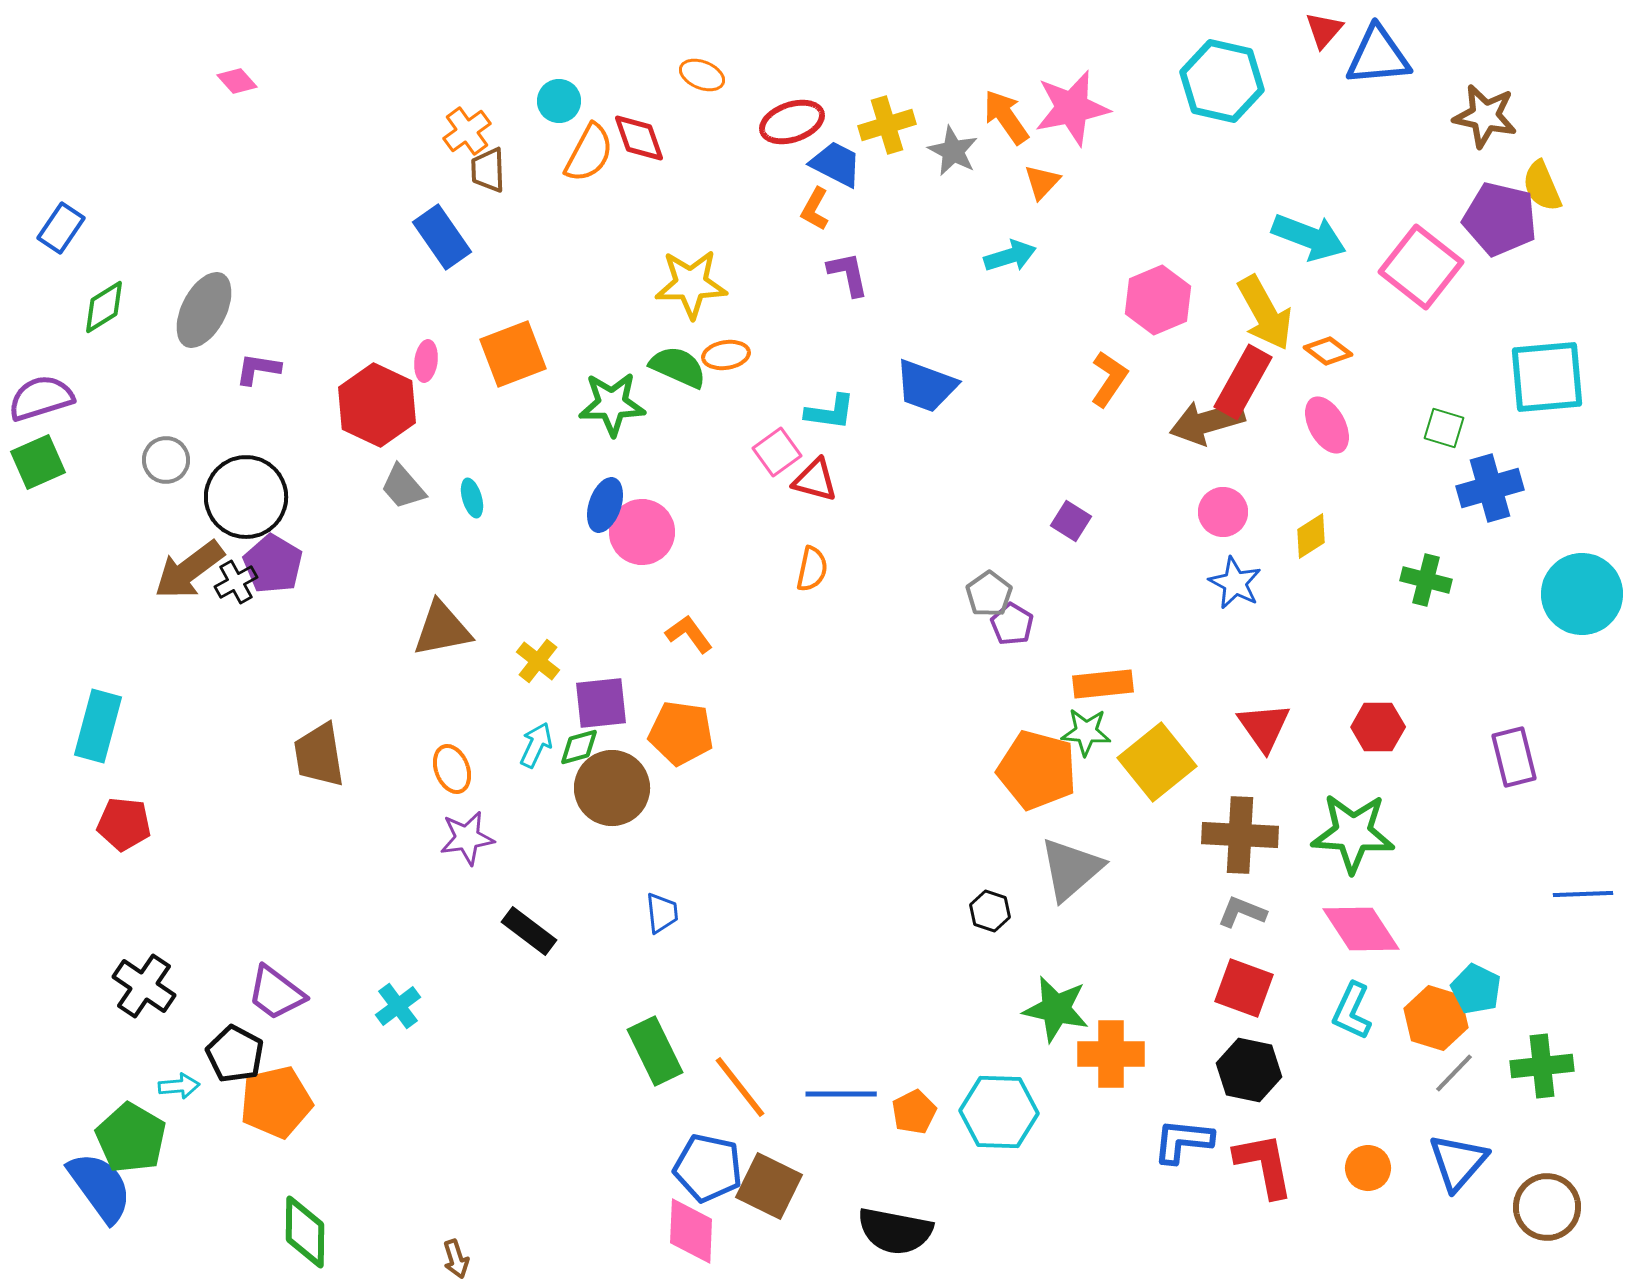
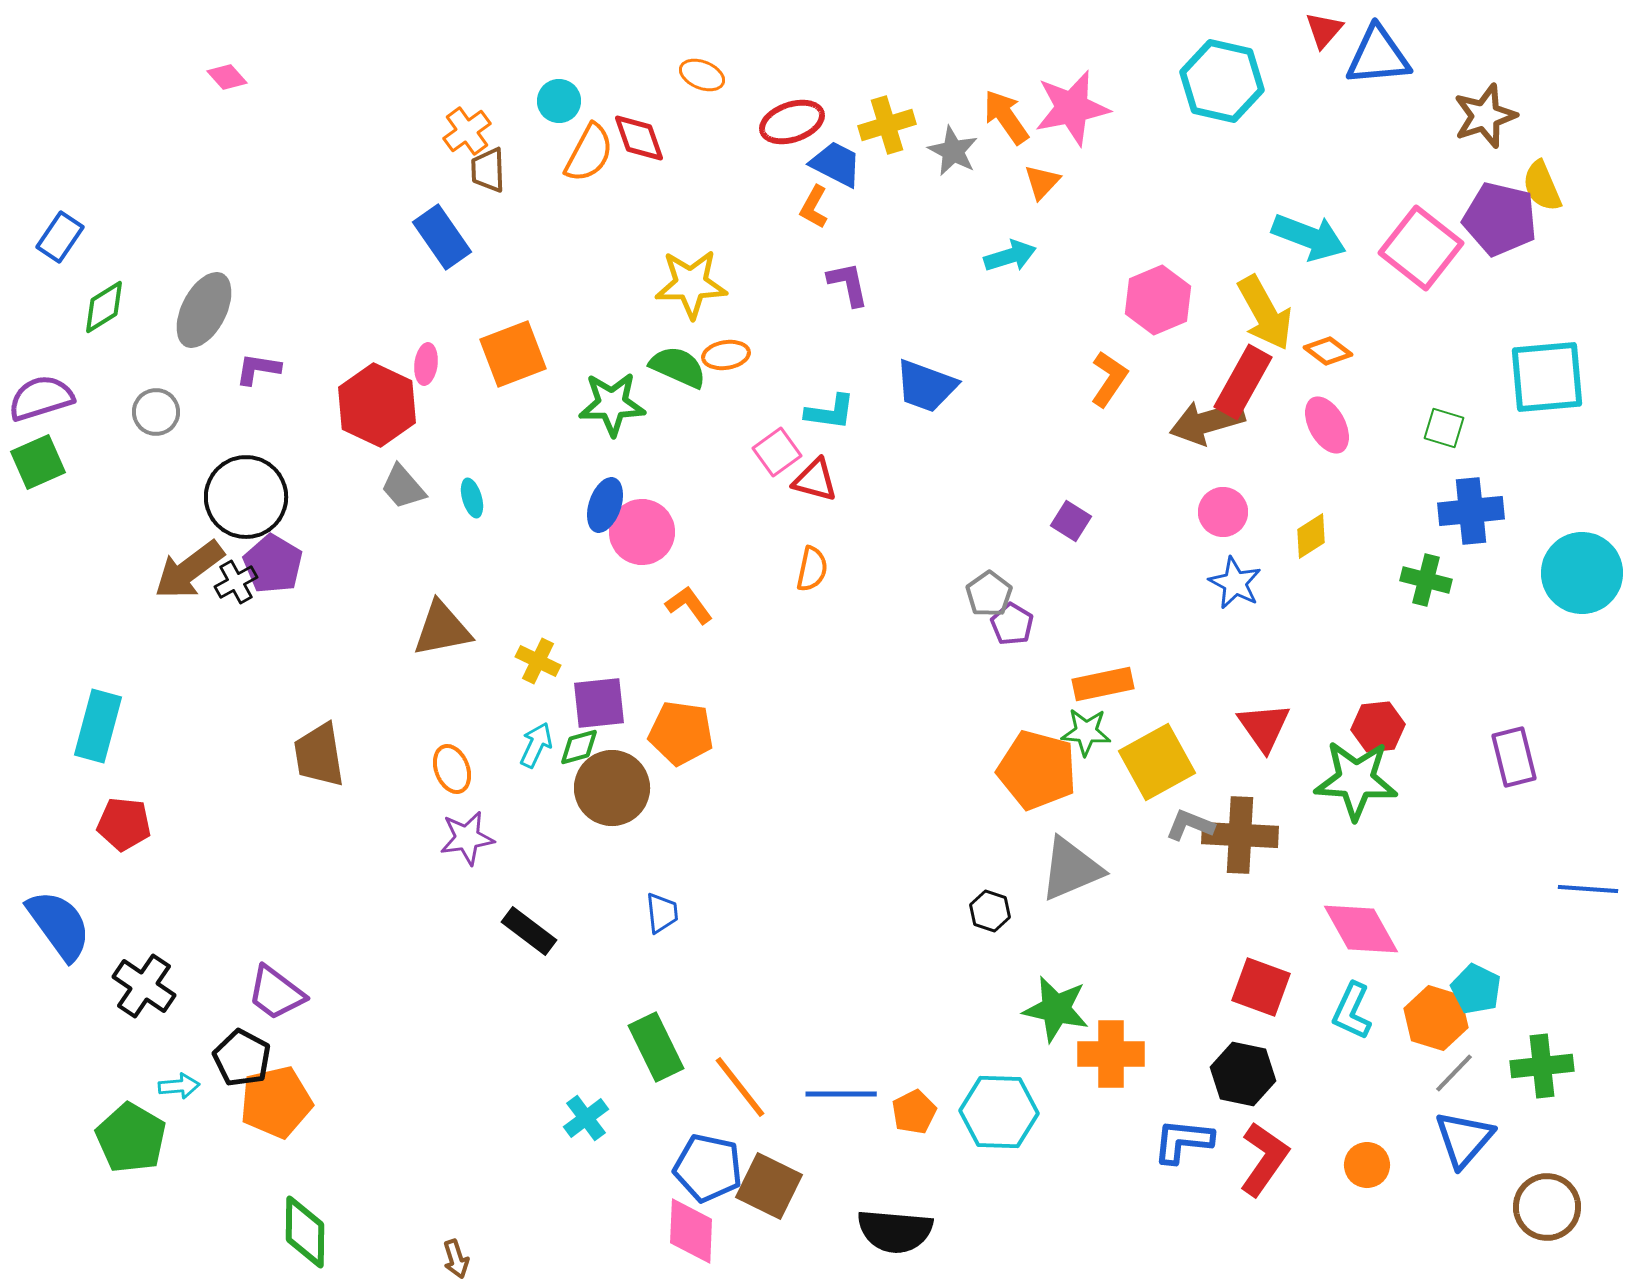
pink diamond at (237, 81): moved 10 px left, 4 px up
brown star at (1485, 116): rotated 30 degrees counterclockwise
orange L-shape at (815, 209): moved 1 px left, 2 px up
blue rectangle at (61, 228): moved 1 px left, 9 px down
pink square at (1421, 267): moved 19 px up
purple L-shape at (848, 274): moved 10 px down
pink ellipse at (426, 361): moved 3 px down
gray circle at (166, 460): moved 10 px left, 48 px up
blue cross at (1490, 488): moved 19 px left, 23 px down; rotated 10 degrees clockwise
cyan circle at (1582, 594): moved 21 px up
orange L-shape at (689, 634): moved 29 px up
yellow cross at (538, 661): rotated 12 degrees counterclockwise
orange rectangle at (1103, 684): rotated 6 degrees counterclockwise
purple square at (601, 703): moved 2 px left
red hexagon at (1378, 727): rotated 6 degrees counterclockwise
yellow square at (1157, 762): rotated 10 degrees clockwise
green star at (1353, 833): moved 3 px right, 53 px up
gray triangle at (1071, 869): rotated 18 degrees clockwise
blue line at (1583, 894): moved 5 px right, 5 px up; rotated 6 degrees clockwise
gray L-shape at (1242, 912): moved 52 px left, 87 px up
pink diamond at (1361, 929): rotated 4 degrees clockwise
red square at (1244, 988): moved 17 px right, 1 px up
cyan cross at (398, 1006): moved 188 px right, 112 px down
green rectangle at (655, 1051): moved 1 px right, 4 px up
black pentagon at (235, 1054): moved 7 px right, 4 px down
black hexagon at (1249, 1070): moved 6 px left, 4 px down
blue triangle at (1458, 1162): moved 6 px right, 23 px up
red L-shape at (1264, 1165): moved 6 px up; rotated 46 degrees clockwise
orange circle at (1368, 1168): moved 1 px left, 3 px up
blue semicircle at (100, 1187): moved 41 px left, 262 px up
black semicircle at (895, 1231): rotated 6 degrees counterclockwise
